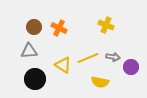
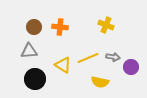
orange cross: moved 1 px right, 1 px up; rotated 21 degrees counterclockwise
